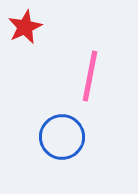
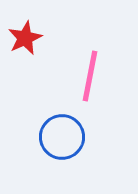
red star: moved 11 px down
